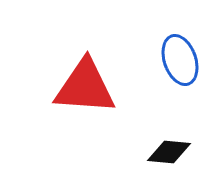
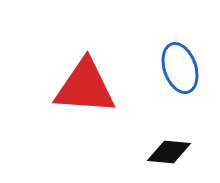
blue ellipse: moved 8 px down
